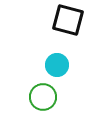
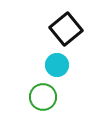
black square: moved 2 px left, 9 px down; rotated 36 degrees clockwise
